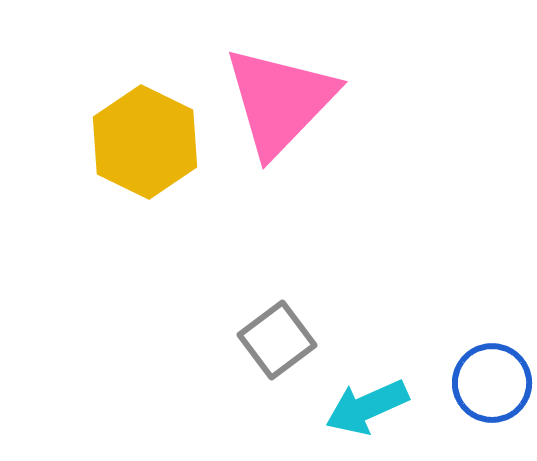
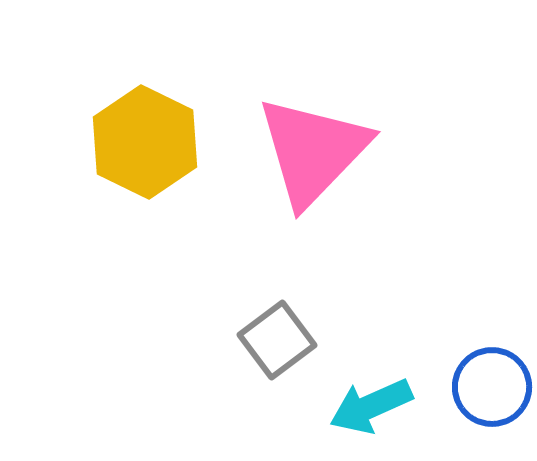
pink triangle: moved 33 px right, 50 px down
blue circle: moved 4 px down
cyan arrow: moved 4 px right, 1 px up
